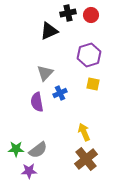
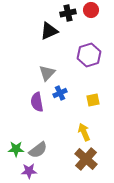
red circle: moved 5 px up
gray triangle: moved 2 px right
yellow square: moved 16 px down; rotated 24 degrees counterclockwise
brown cross: rotated 10 degrees counterclockwise
